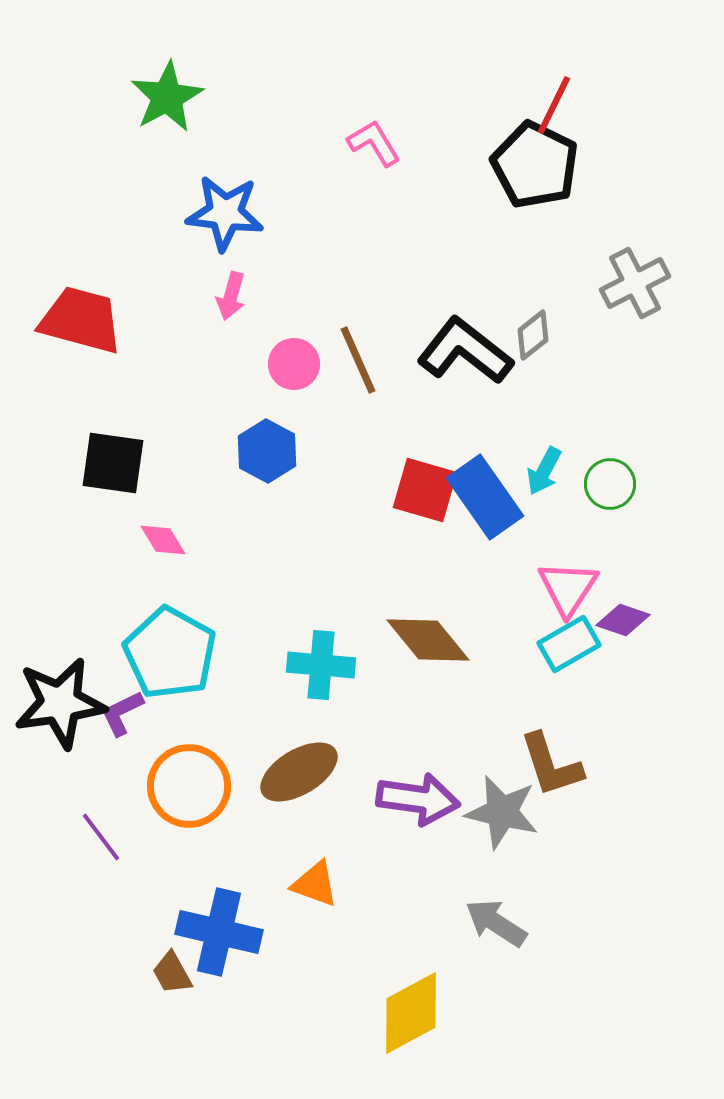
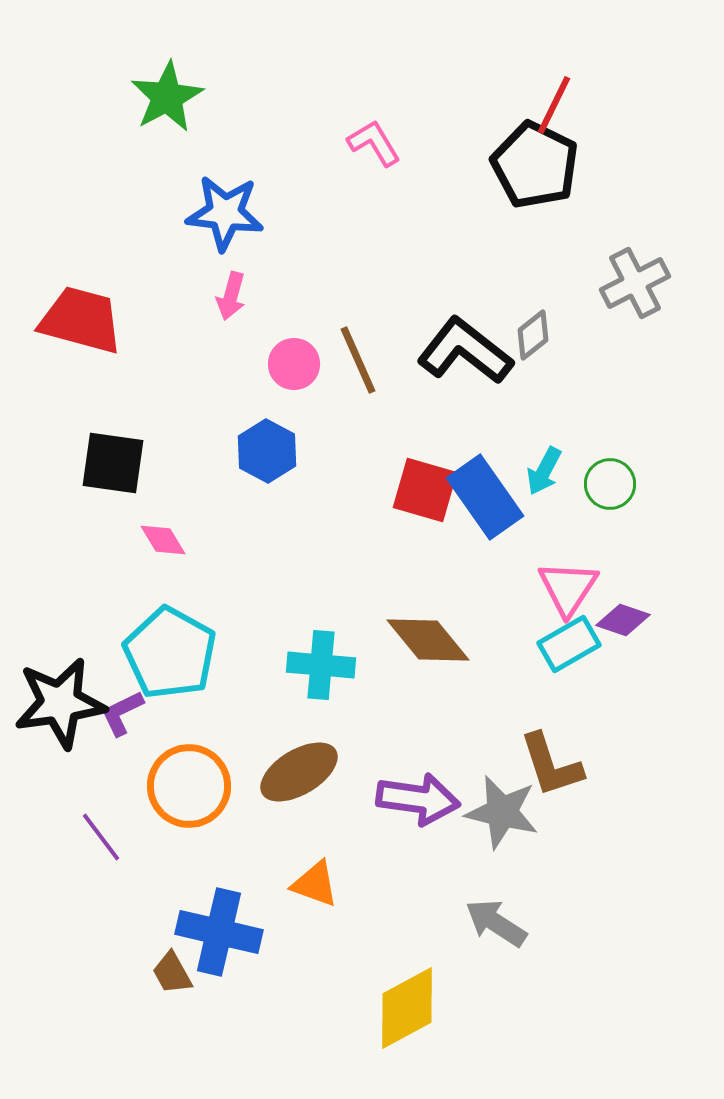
yellow diamond: moved 4 px left, 5 px up
